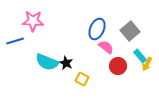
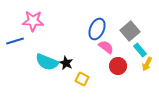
cyan rectangle: moved 6 px up
